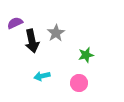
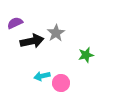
black arrow: rotated 90 degrees counterclockwise
pink circle: moved 18 px left
